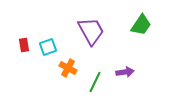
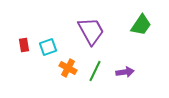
green line: moved 11 px up
